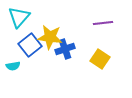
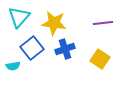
yellow star: moved 4 px right, 14 px up
blue square: moved 2 px right, 3 px down
